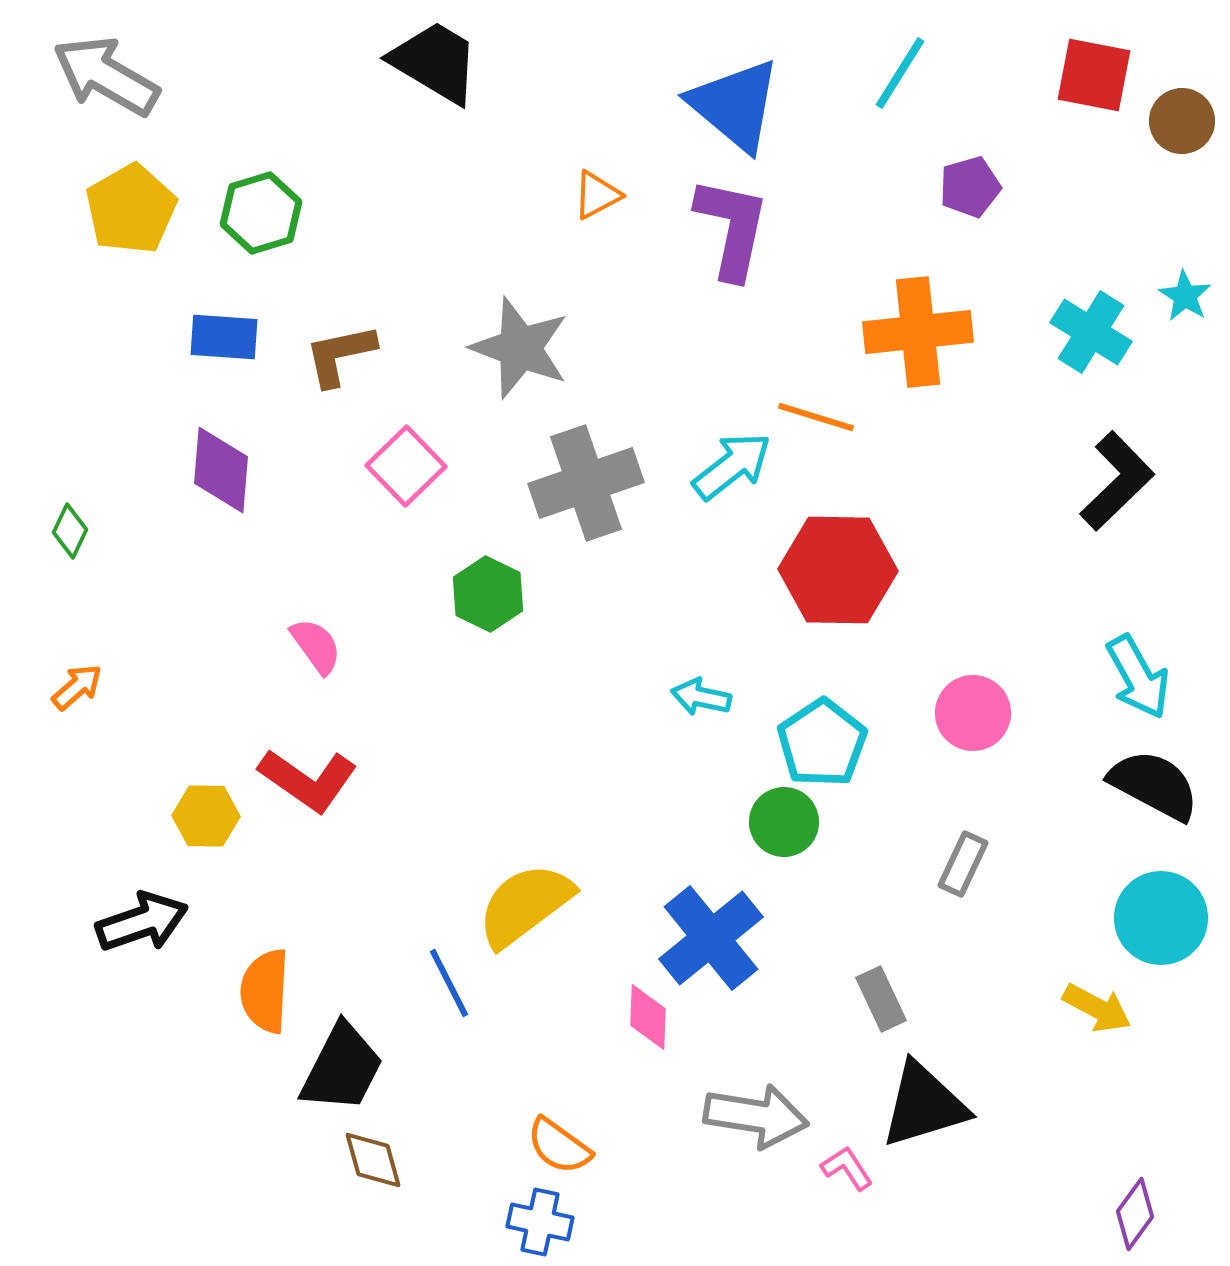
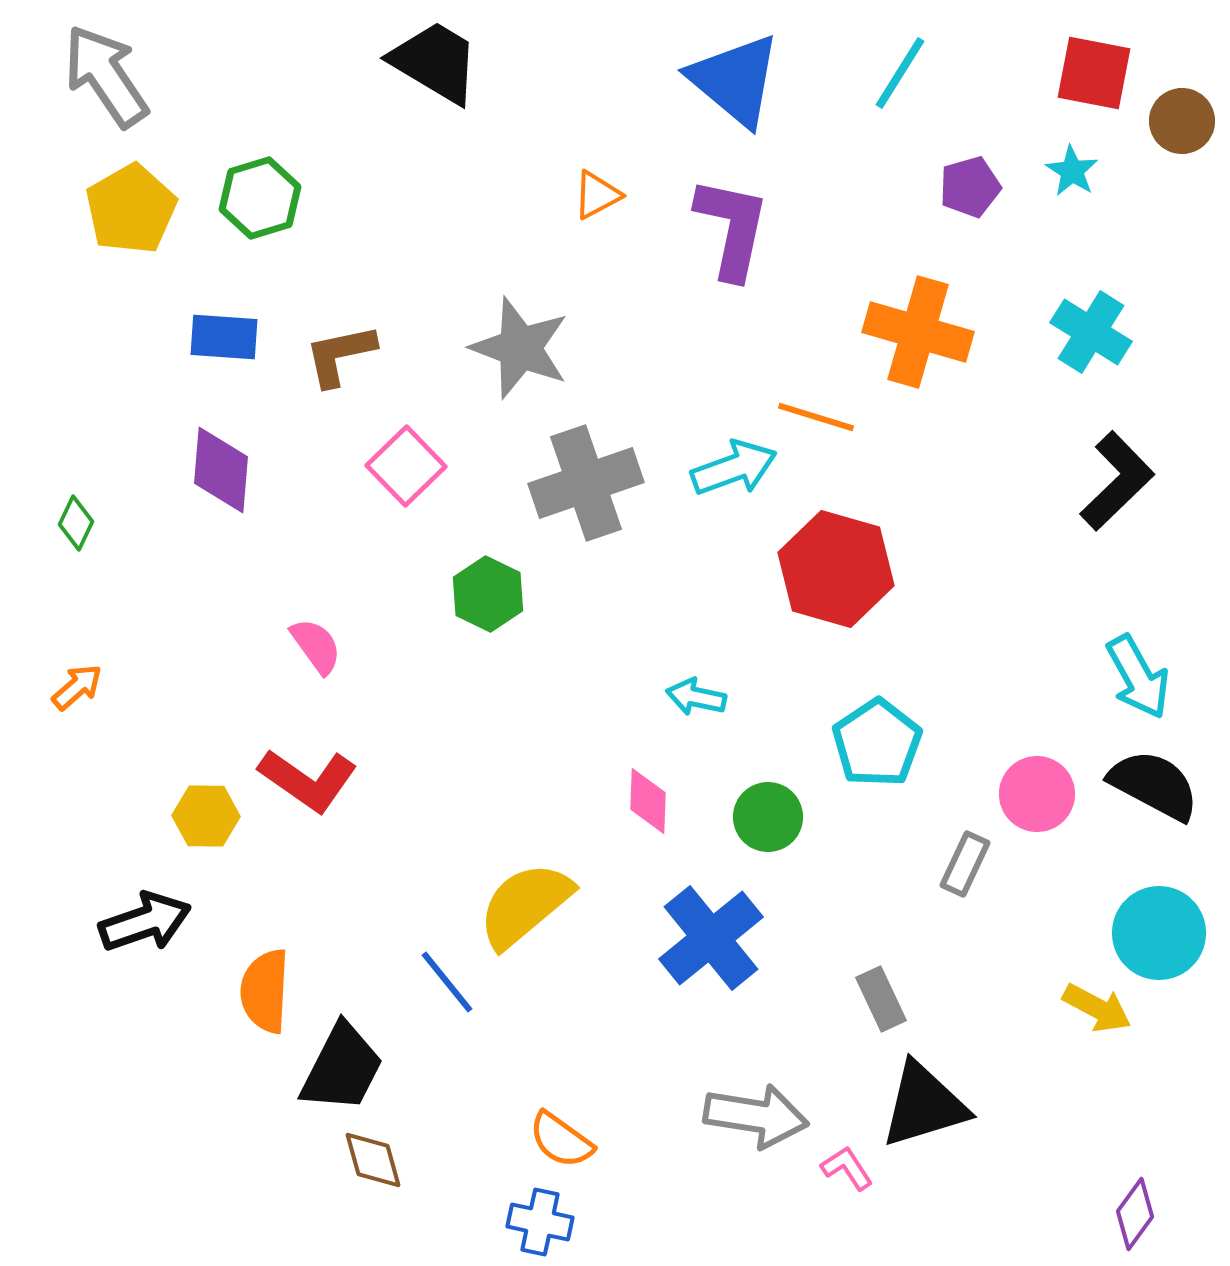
red square at (1094, 75): moved 2 px up
gray arrow at (106, 76): rotated 26 degrees clockwise
blue triangle at (735, 105): moved 25 px up
green hexagon at (261, 213): moved 1 px left, 15 px up
cyan star at (1185, 296): moved 113 px left, 125 px up
orange cross at (918, 332): rotated 22 degrees clockwise
cyan arrow at (732, 466): moved 2 px right, 2 px down; rotated 18 degrees clockwise
green diamond at (70, 531): moved 6 px right, 8 px up
red hexagon at (838, 570): moved 2 px left, 1 px up; rotated 15 degrees clockwise
cyan arrow at (701, 697): moved 5 px left
pink circle at (973, 713): moved 64 px right, 81 px down
cyan pentagon at (822, 743): moved 55 px right
green circle at (784, 822): moved 16 px left, 5 px up
gray rectangle at (963, 864): moved 2 px right
yellow semicircle at (525, 905): rotated 3 degrees counterclockwise
cyan circle at (1161, 918): moved 2 px left, 15 px down
black arrow at (142, 922): moved 3 px right
blue line at (449, 983): moved 2 px left, 1 px up; rotated 12 degrees counterclockwise
pink diamond at (648, 1017): moved 216 px up
orange semicircle at (559, 1146): moved 2 px right, 6 px up
